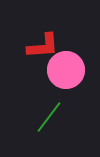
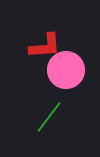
red L-shape: moved 2 px right
